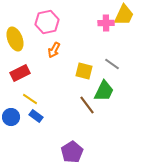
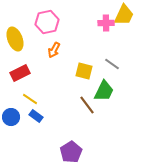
purple pentagon: moved 1 px left
